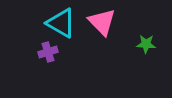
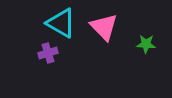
pink triangle: moved 2 px right, 5 px down
purple cross: moved 1 px down
